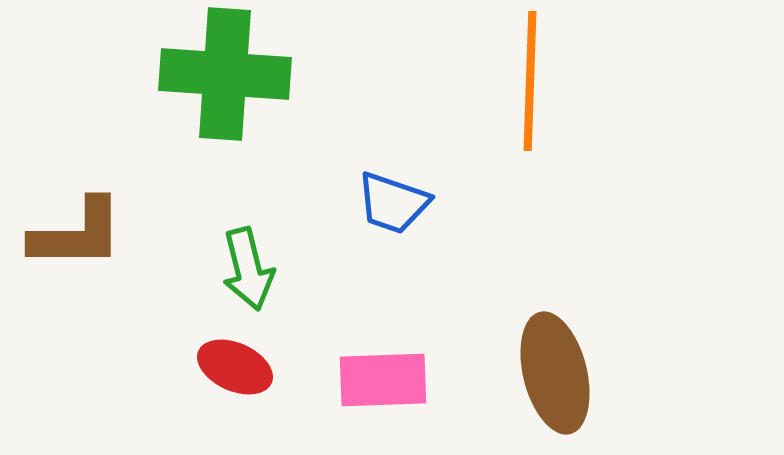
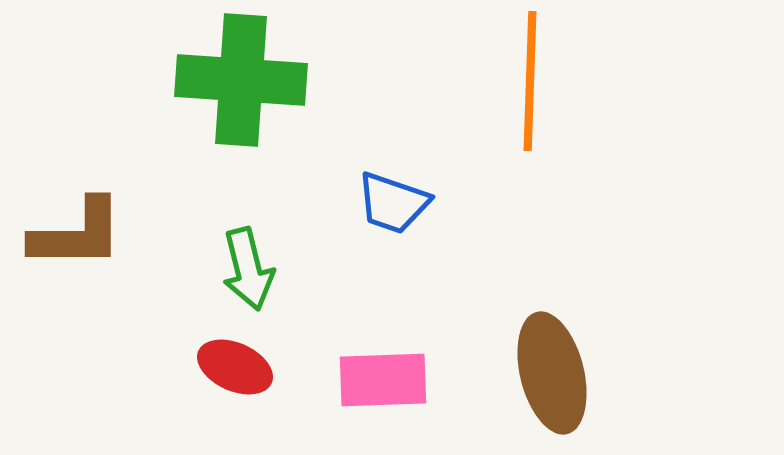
green cross: moved 16 px right, 6 px down
brown ellipse: moved 3 px left
